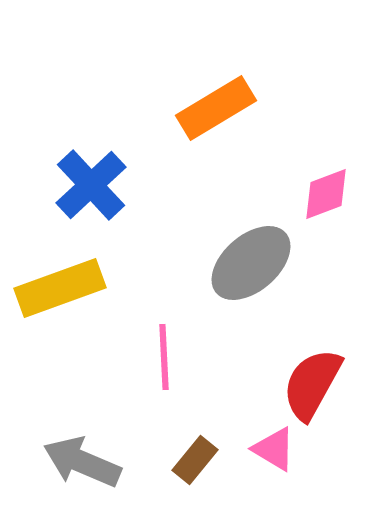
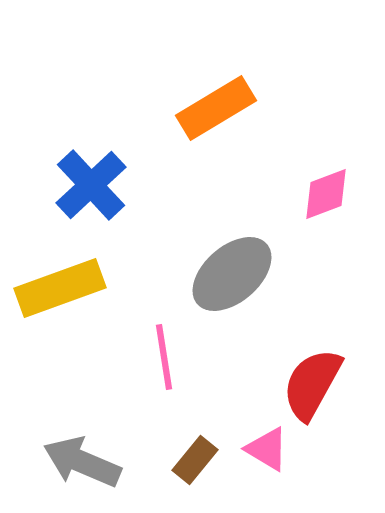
gray ellipse: moved 19 px left, 11 px down
pink line: rotated 6 degrees counterclockwise
pink triangle: moved 7 px left
